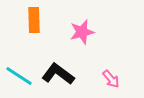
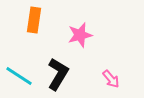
orange rectangle: rotated 10 degrees clockwise
pink star: moved 2 px left, 3 px down
black L-shape: rotated 84 degrees clockwise
